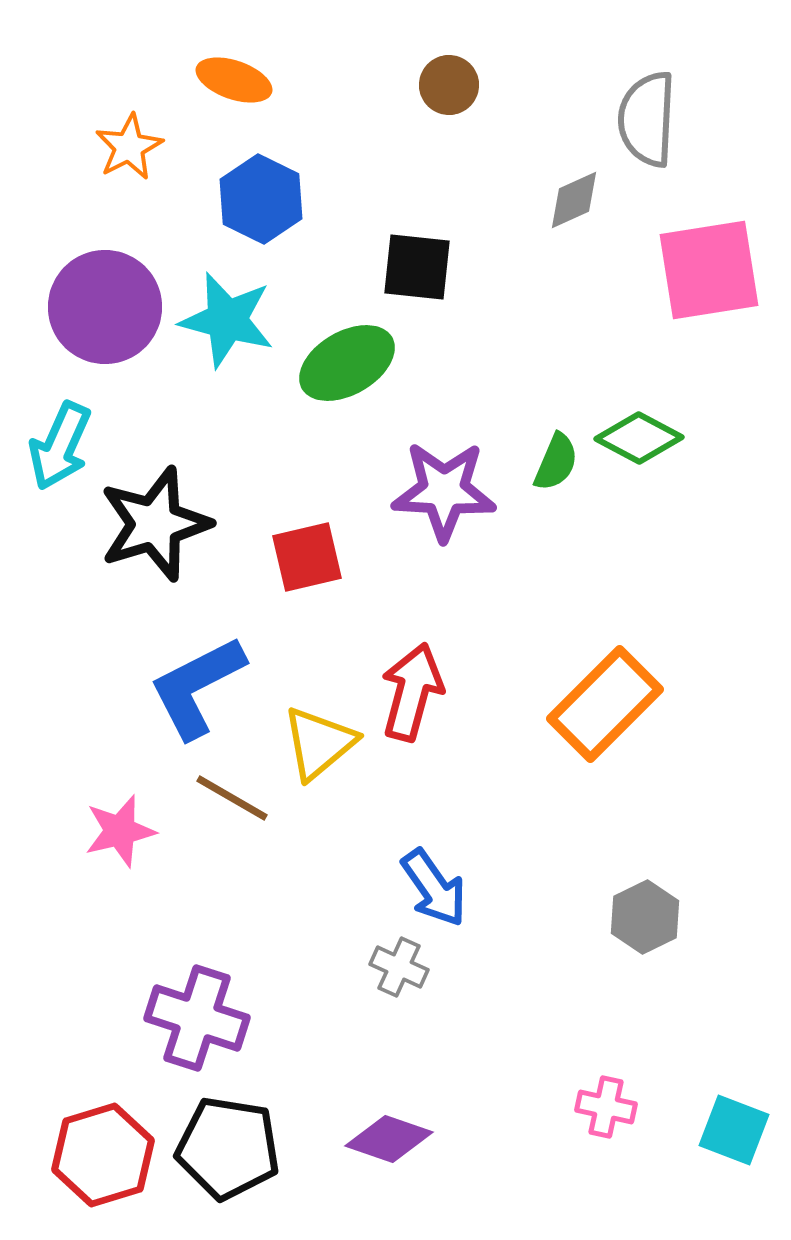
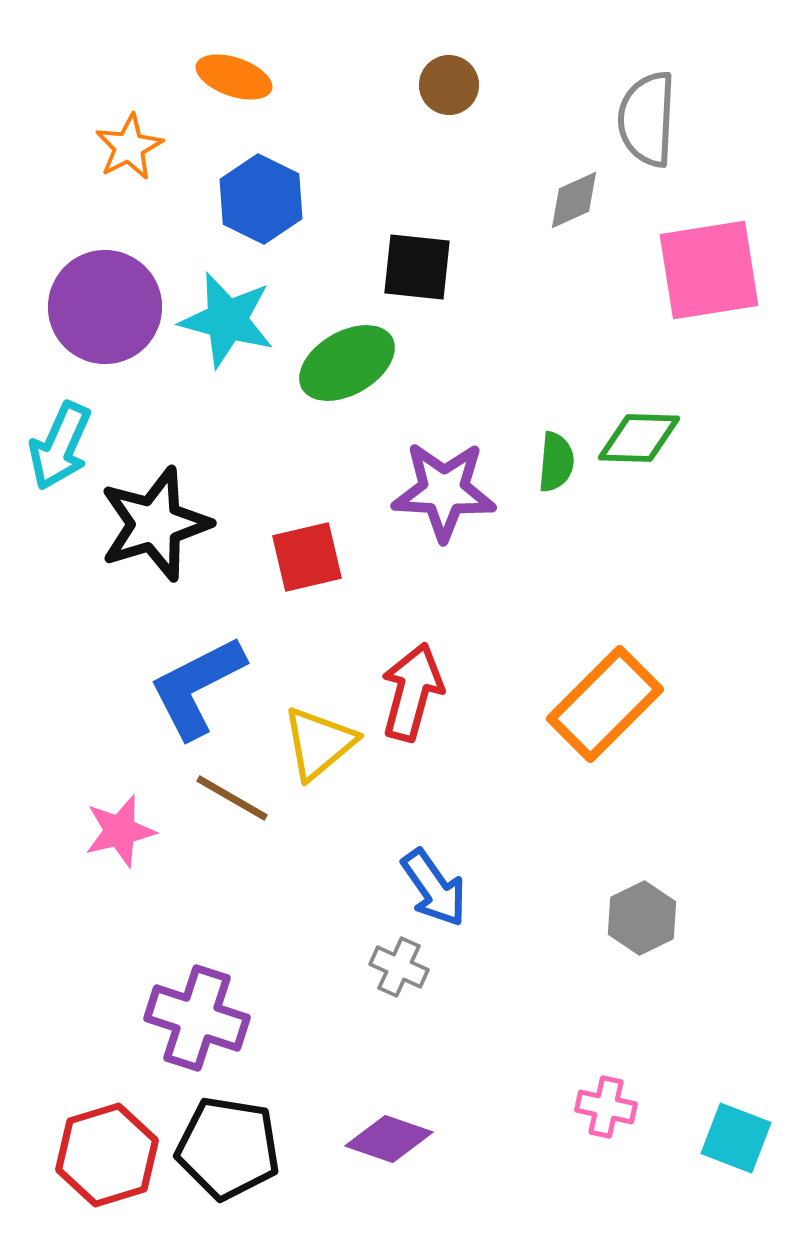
orange ellipse: moved 3 px up
green diamond: rotated 26 degrees counterclockwise
green semicircle: rotated 18 degrees counterclockwise
gray hexagon: moved 3 px left, 1 px down
cyan square: moved 2 px right, 8 px down
red hexagon: moved 4 px right
